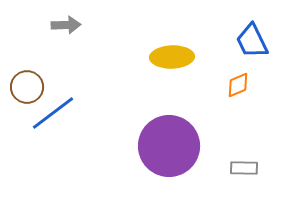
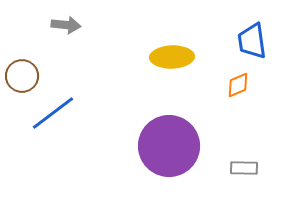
gray arrow: rotated 8 degrees clockwise
blue trapezoid: rotated 18 degrees clockwise
brown circle: moved 5 px left, 11 px up
